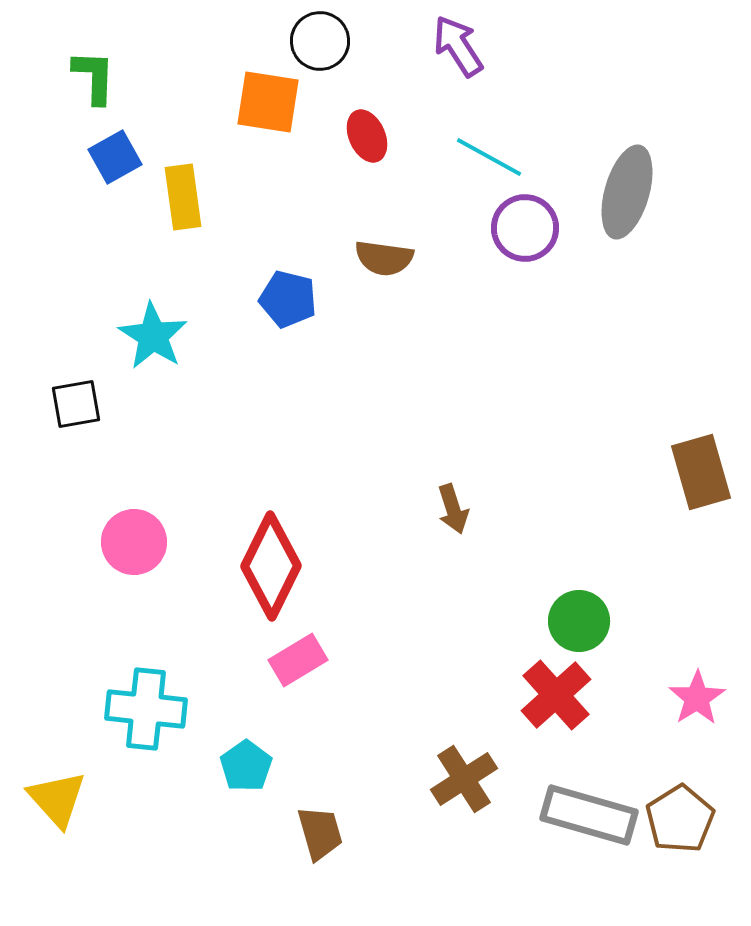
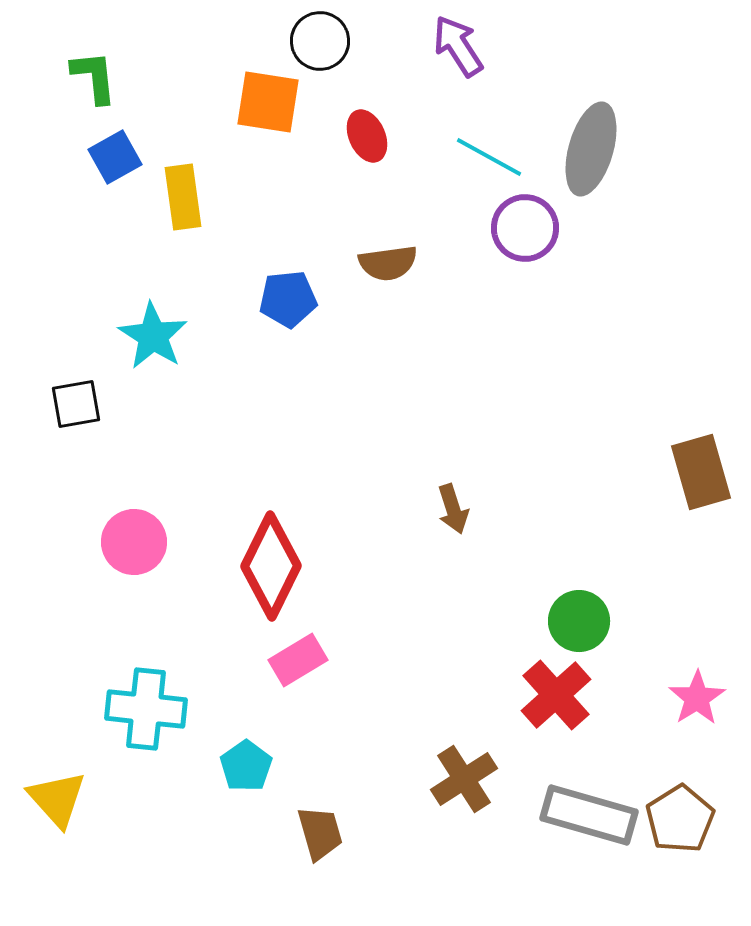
green L-shape: rotated 8 degrees counterclockwise
gray ellipse: moved 36 px left, 43 px up
brown semicircle: moved 4 px right, 5 px down; rotated 16 degrees counterclockwise
blue pentagon: rotated 20 degrees counterclockwise
